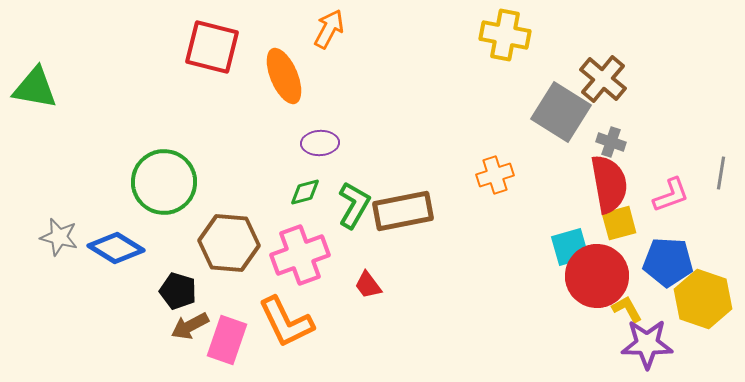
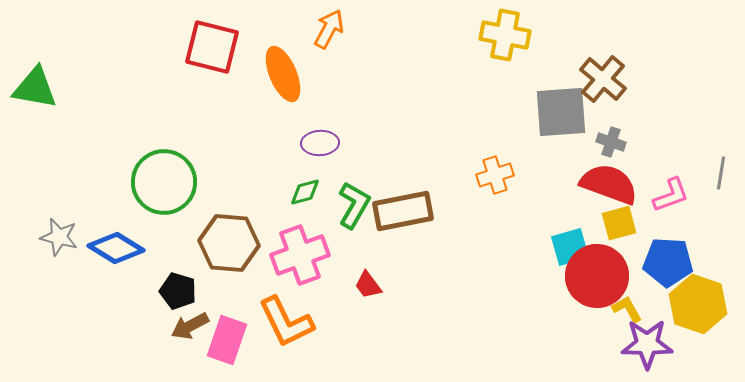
orange ellipse: moved 1 px left, 2 px up
gray square: rotated 36 degrees counterclockwise
red semicircle: rotated 60 degrees counterclockwise
yellow hexagon: moved 5 px left, 5 px down
